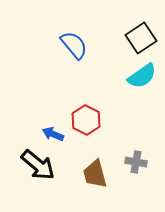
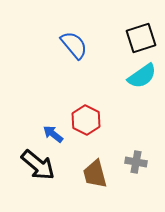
black square: rotated 16 degrees clockwise
blue arrow: rotated 15 degrees clockwise
